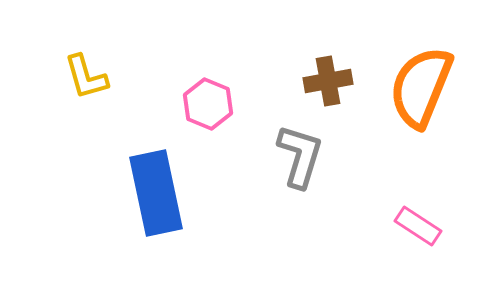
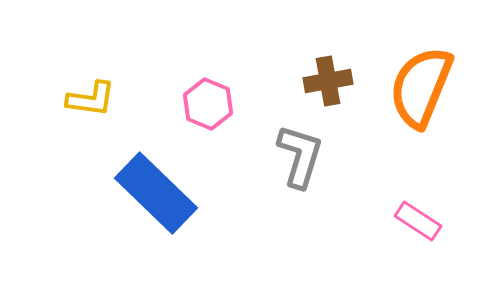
yellow L-shape: moved 5 px right, 22 px down; rotated 66 degrees counterclockwise
blue rectangle: rotated 34 degrees counterclockwise
pink rectangle: moved 5 px up
